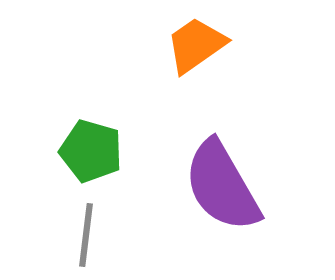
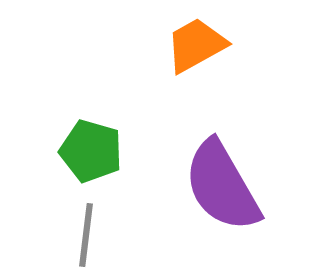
orange trapezoid: rotated 6 degrees clockwise
